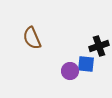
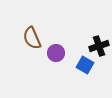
blue square: moved 1 px left, 1 px down; rotated 24 degrees clockwise
purple circle: moved 14 px left, 18 px up
